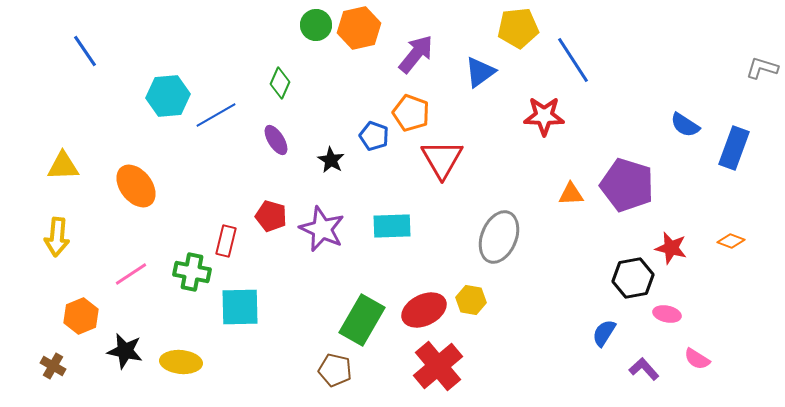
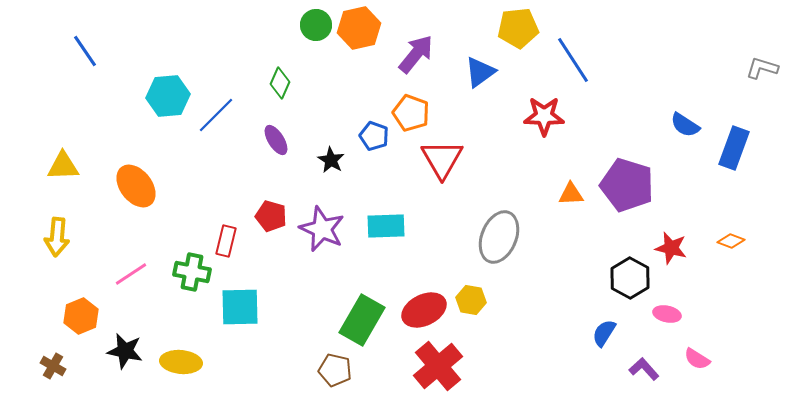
blue line at (216, 115): rotated 15 degrees counterclockwise
cyan rectangle at (392, 226): moved 6 px left
black hexagon at (633, 278): moved 3 px left; rotated 21 degrees counterclockwise
